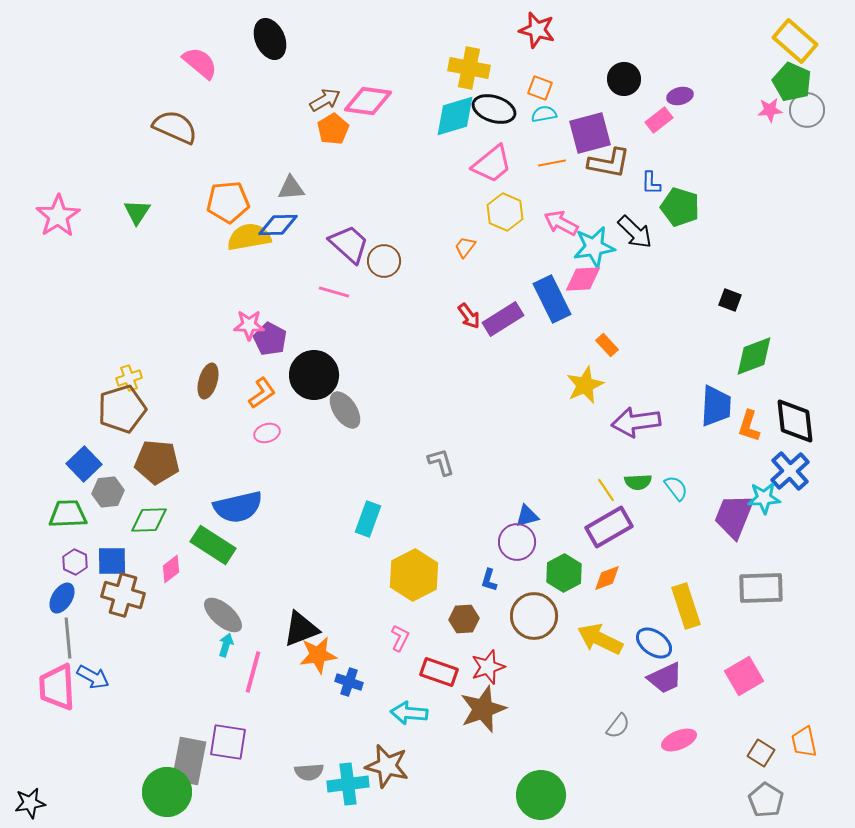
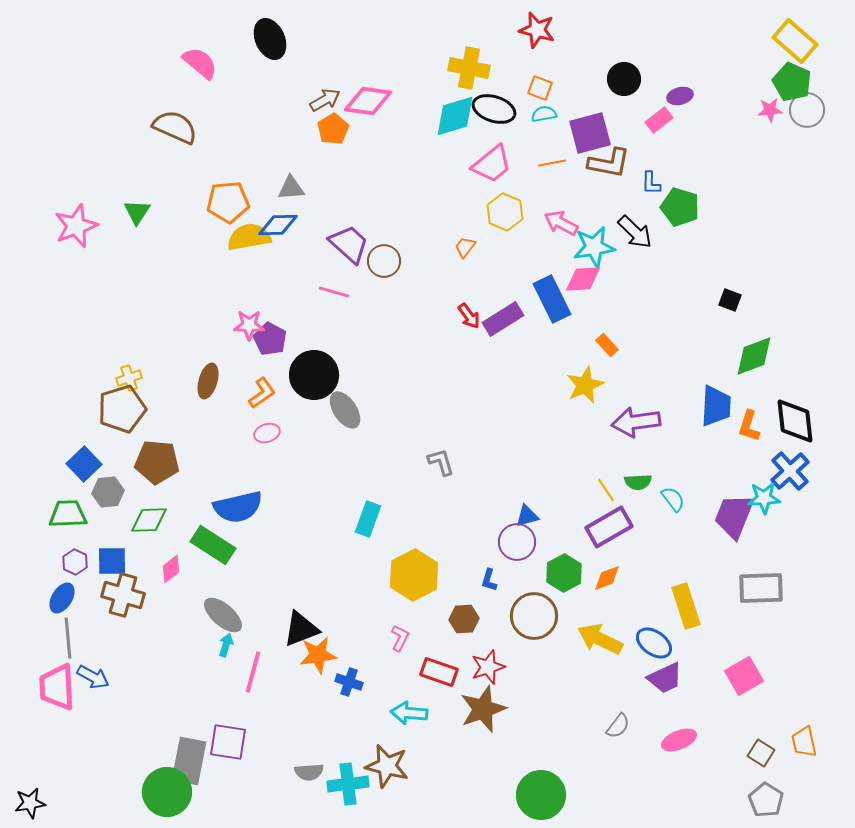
pink star at (58, 216): moved 18 px right, 10 px down; rotated 12 degrees clockwise
cyan semicircle at (676, 488): moved 3 px left, 11 px down
